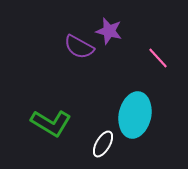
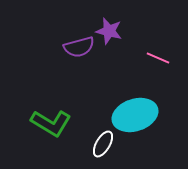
purple semicircle: rotated 44 degrees counterclockwise
pink line: rotated 25 degrees counterclockwise
cyan ellipse: rotated 60 degrees clockwise
